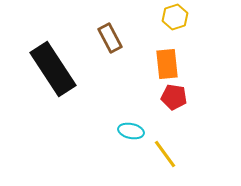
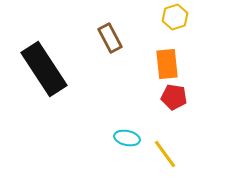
black rectangle: moved 9 px left
cyan ellipse: moved 4 px left, 7 px down
